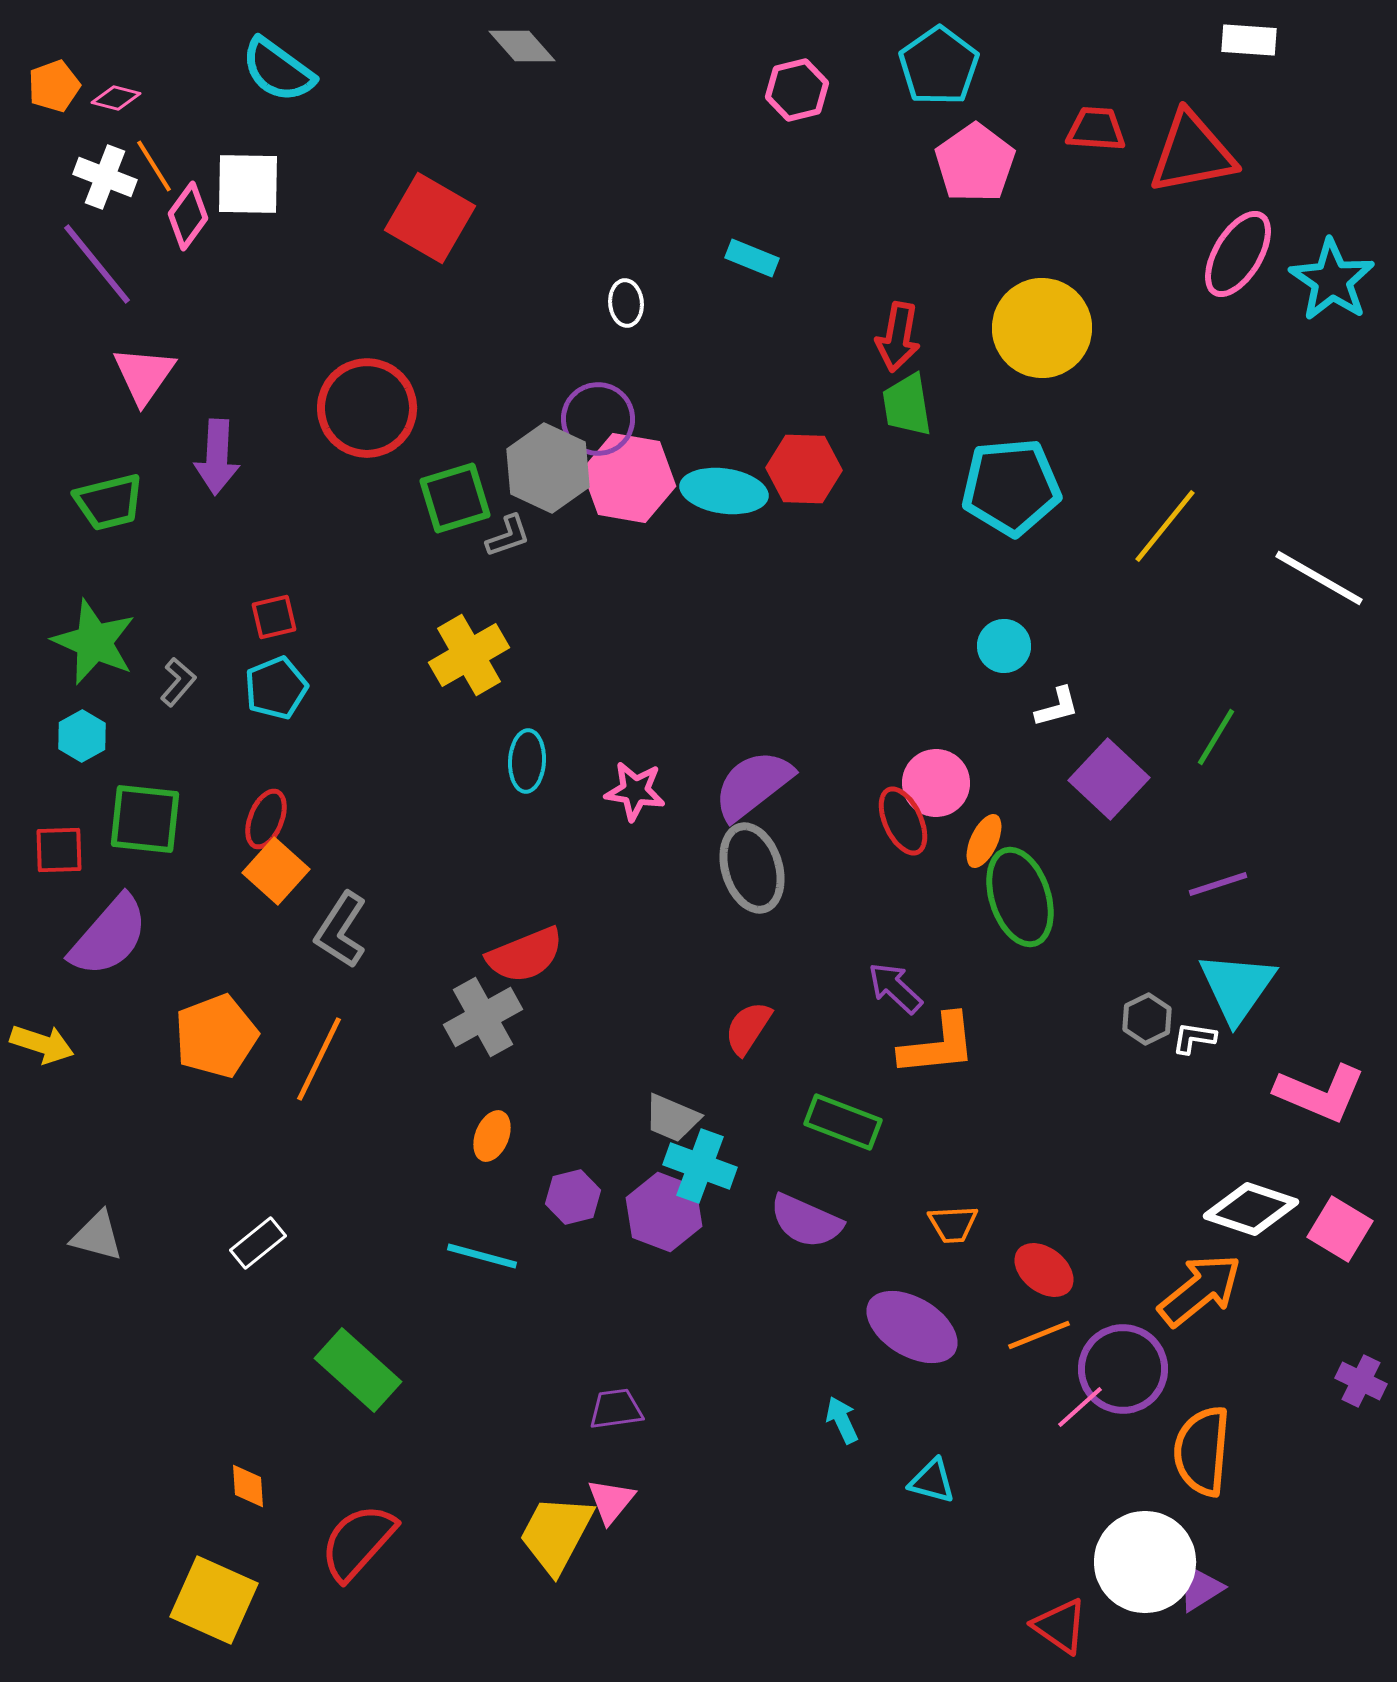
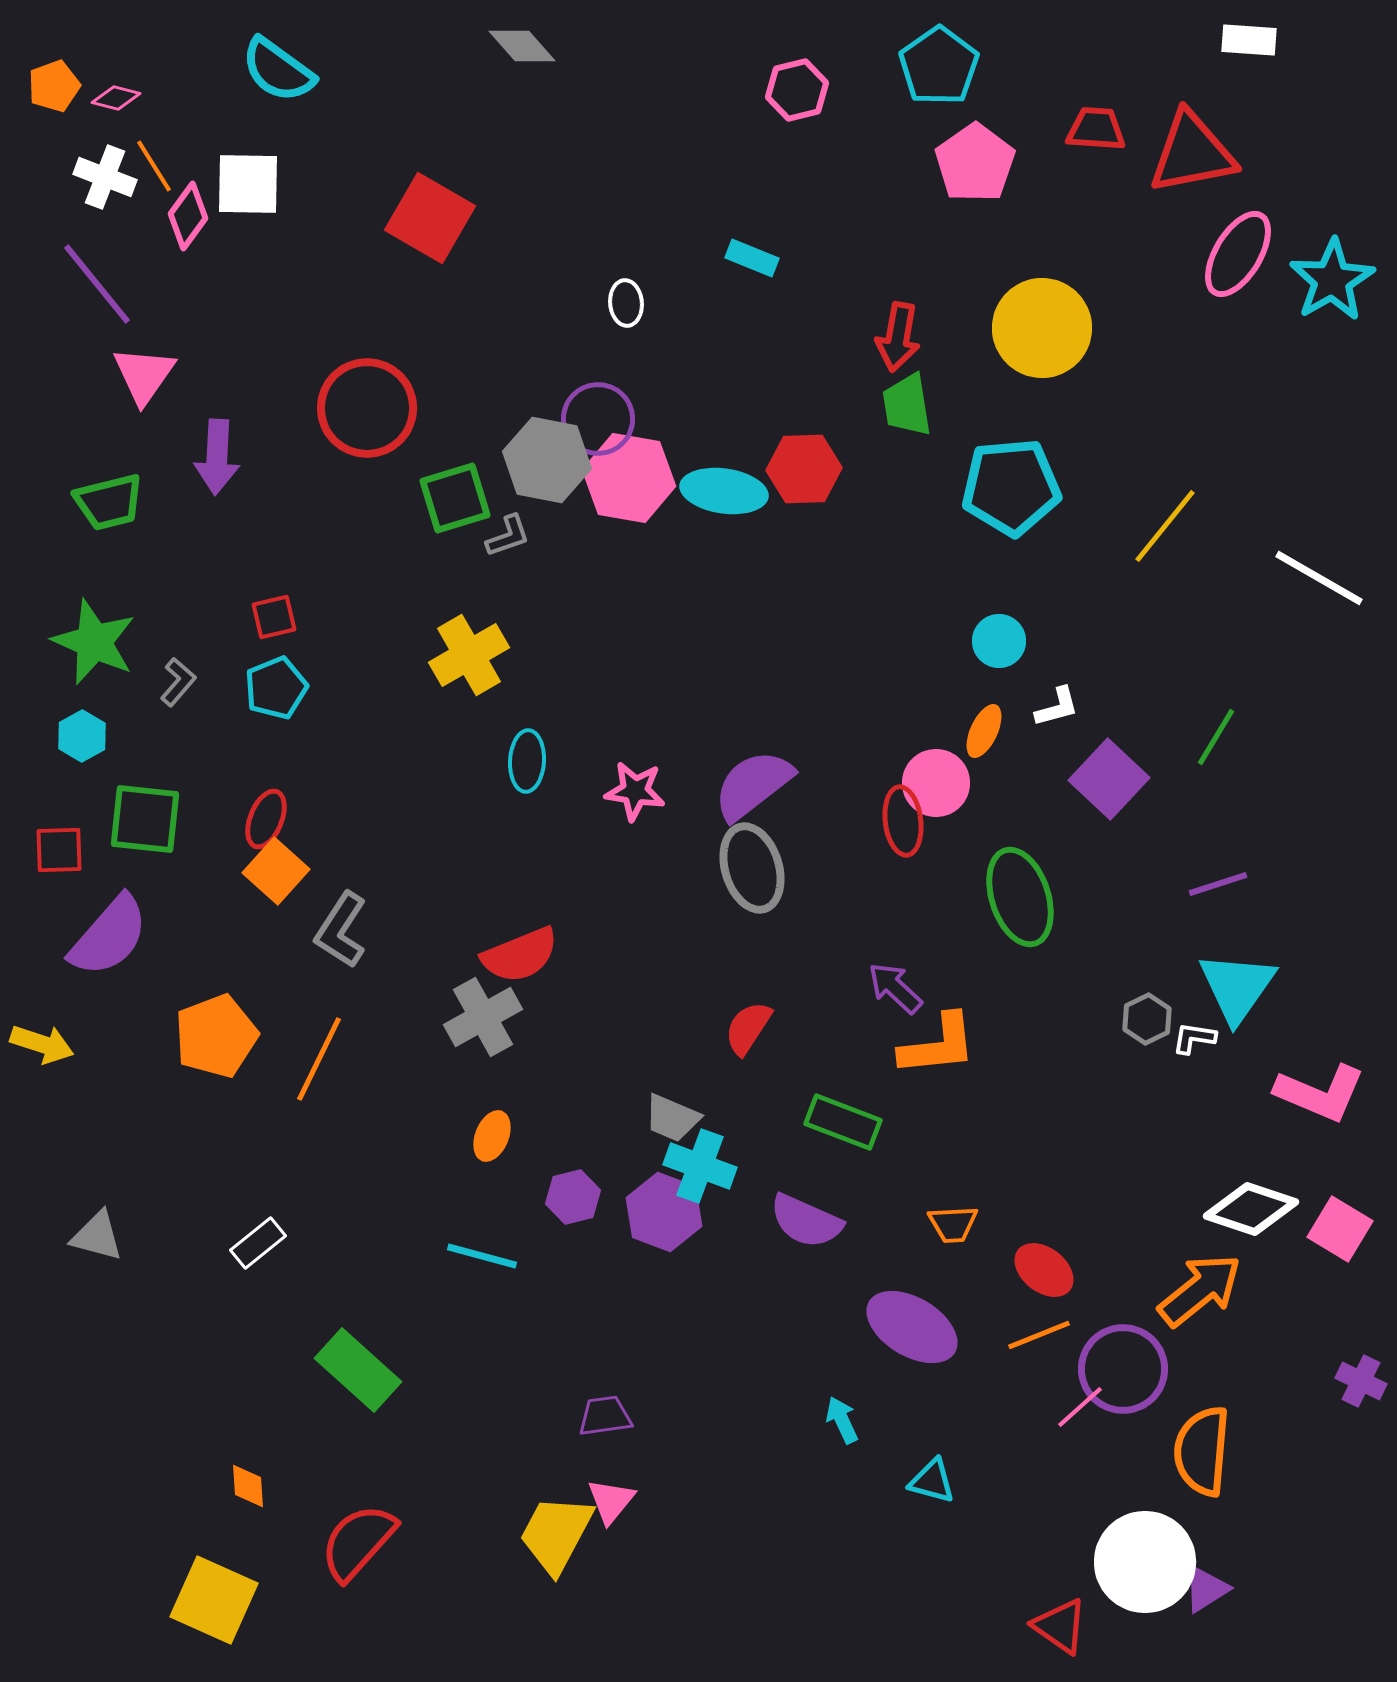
purple line at (97, 264): moved 20 px down
cyan star at (1332, 280): rotated 8 degrees clockwise
gray hexagon at (548, 468): moved 1 px left, 8 px up; rotated 14 degrees counterclockwise
red hexagon at (804, 469): rotated 4 degrees counterclockwise
cyan circle at (1004, 646): moved 5 px left, 5 px up
red ellipse at (903, 821): rotated 18 degrees clockwise
orange ellipse at (984, 841): moved 110 px up
red semicircle at (525, 955): moved 5 px left
purple trapezoid at (616, 1409): moved 11 px left, 7 px down
purple triangle at (1200, 1588): moved 6 px right, 1 px down
